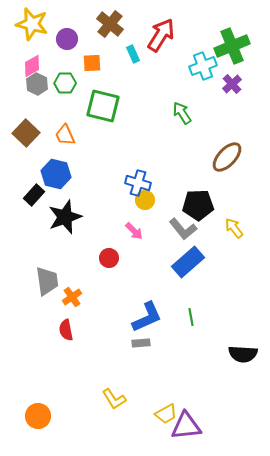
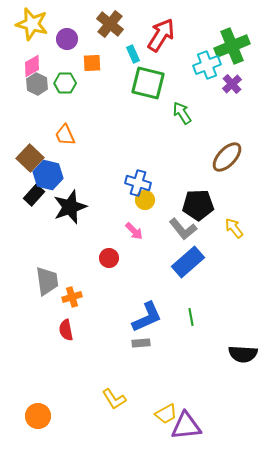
cyan cross: moved 4 px right, 1 px up
green square: moved 45 px right, 23 px up
brown square: moved 4 px right, 25 px down
blue hexagon: moved 8 px left, 1 px down
black star: moved 5 px right, 10 px up
orange cross: rotated 18 degrees clockwise
